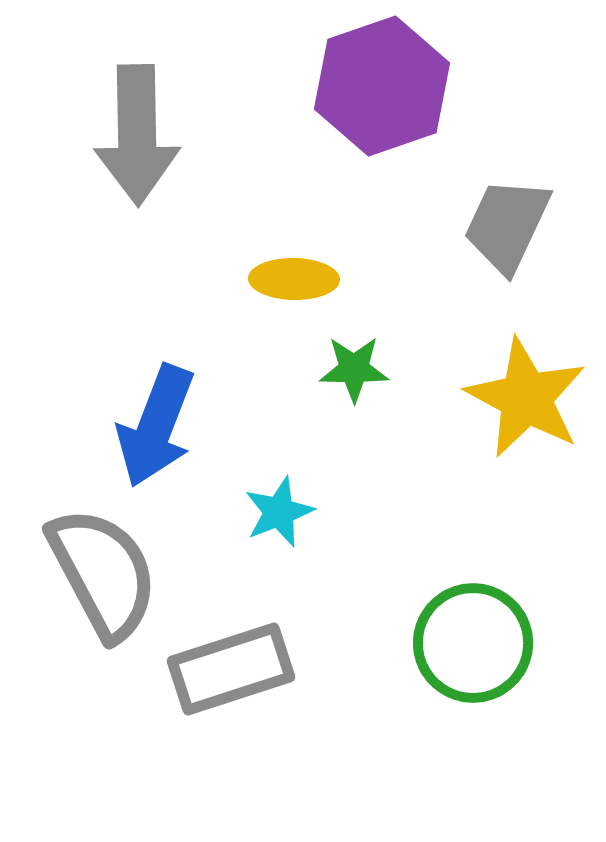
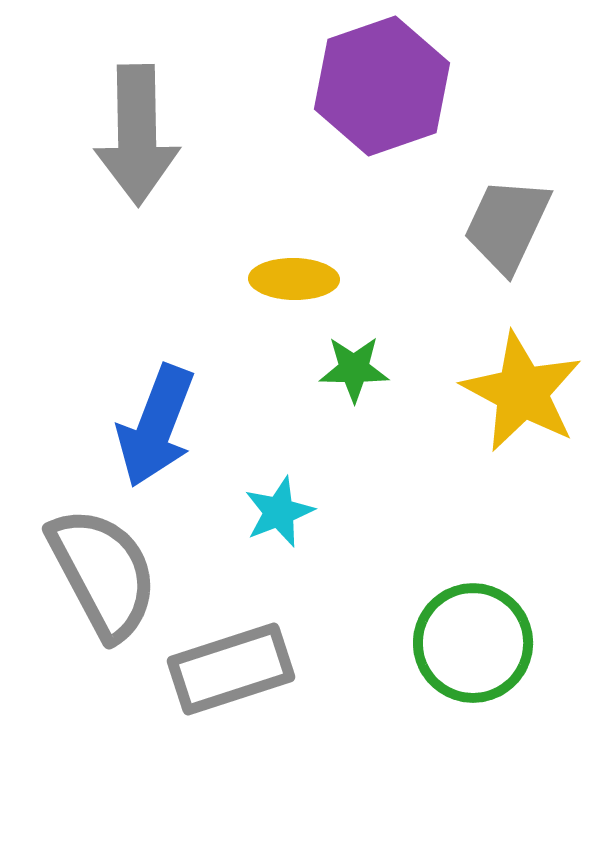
yellow star: moved 4 px left, 6 px up
